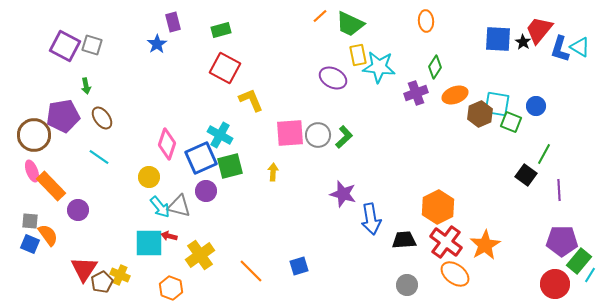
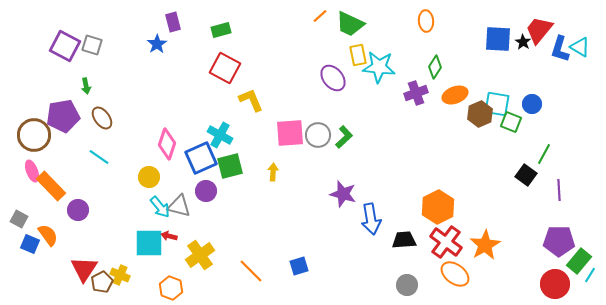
purple ellipse at (333, 78): rotated 24 degrees clockwise
blue circle at (536, 106): moved 4 px left, 2 px up
gray square at (30, 221): moved 11 px left, 2 px up; rotated 24 degrees clockwise
purple pentagon at (562, 241): moved 3 px left
